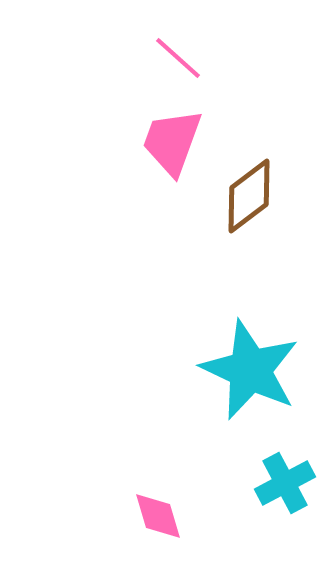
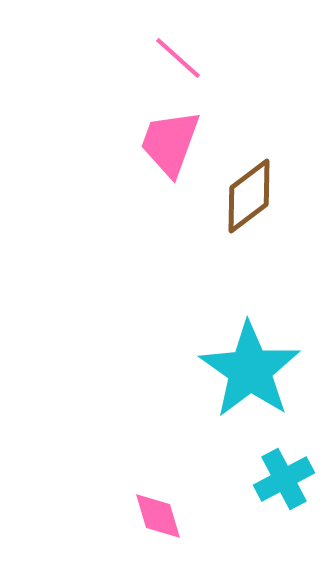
pink trapezoid: moved 2 px left, 1 px down
cyan star: rotated 10 degrees clockwise
cyan cross: moved 1 px left, 4 px up
